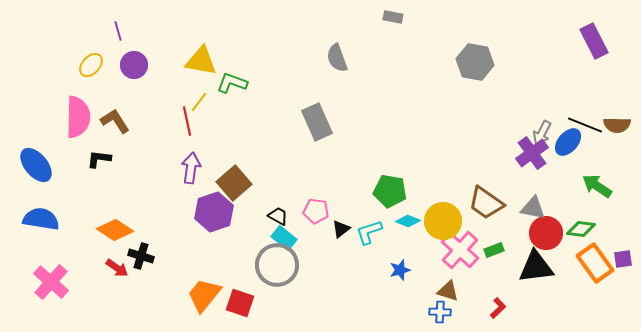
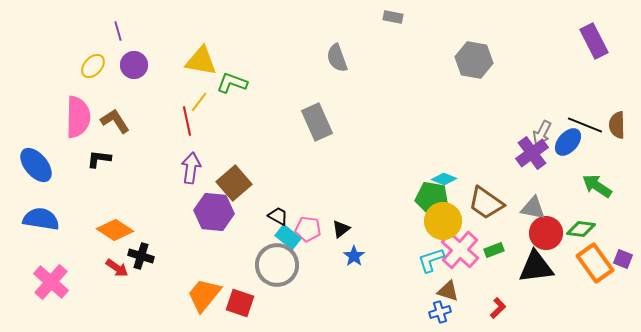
gray hexagon at (475, 62): moved 1 px left, 2 px up
yellow ellipse at (91, 65): moved 2 px right, 1 px down
brown semicircle at (617, 125): rotated 88 degrees clockwise
green pentagon at (390, 191): moved 42 px right, 7 px down
pink pentagon at (316, 211): moved 8 px left, 18 px down
purple hexagon at (214, 212): rotated 24 degrees clockwise
cyan diamond at (408, 221): moved 36 px right, 42 px up
cyan L-shape at (369, 232): moved 62 px right, 28 px down
cyan rectangle at (284, 238): moved 4 px right, 1 px up
purple square at (623, 259): rotated 30 degrees clockwise
blue star at (400, 270): moved 46 px left, 14 px up; rotated 20 degrees counterclockwise
blue cross at (440, 312): rotated 20 degrees counterclockwise
